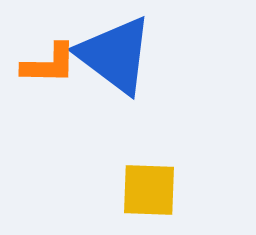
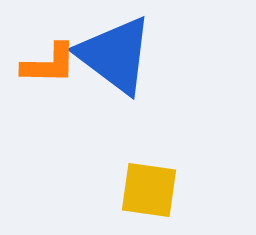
yellow square: rotated 6 degrees clockwise
